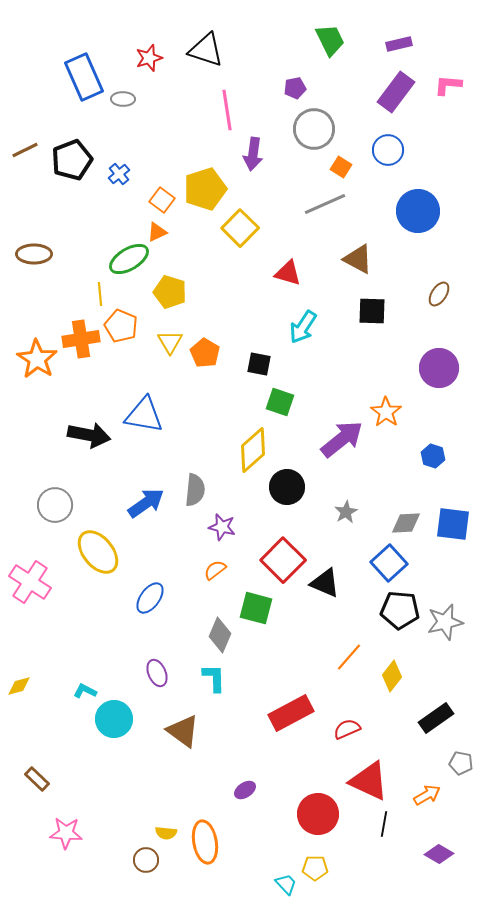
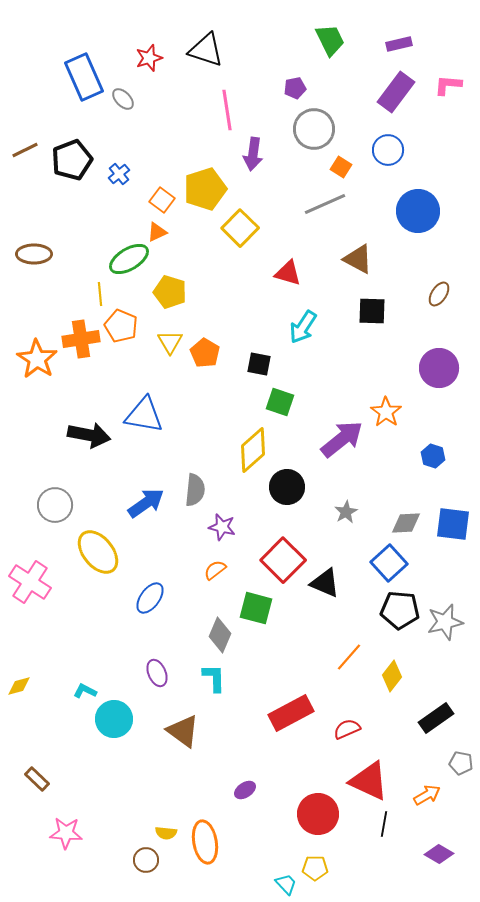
gray ellipse at (123, 99): rotated 45 degrees clockwise
